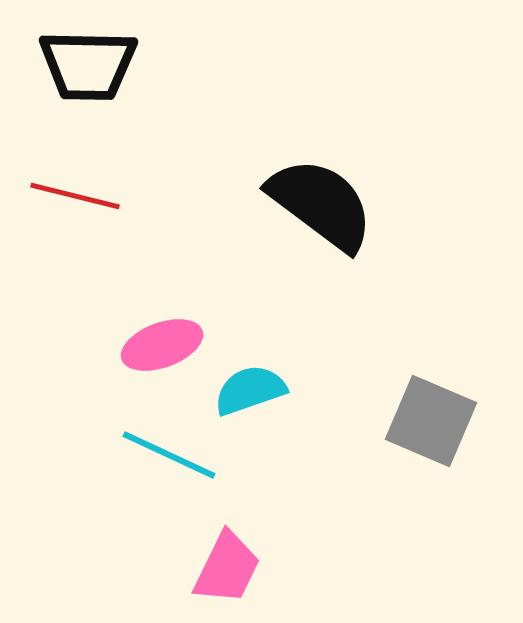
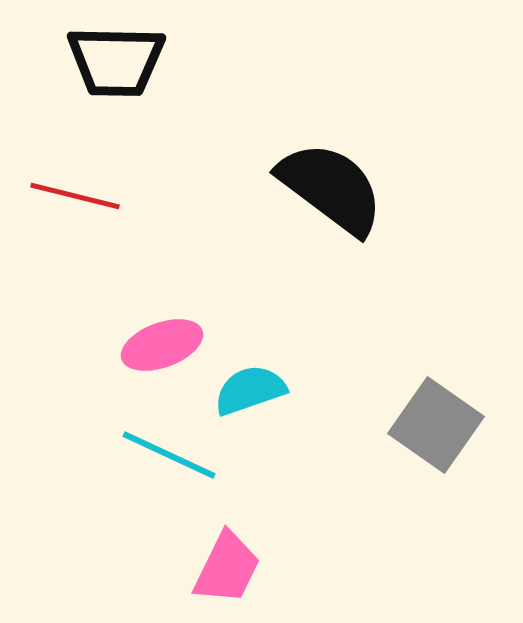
black trapezoid: moved 28 px right, 4 px up
black semicircle: moved 10 px right, 16 px up
gray square: moved 5 px right, 4 px down; rotated 12 degrees clockwise
